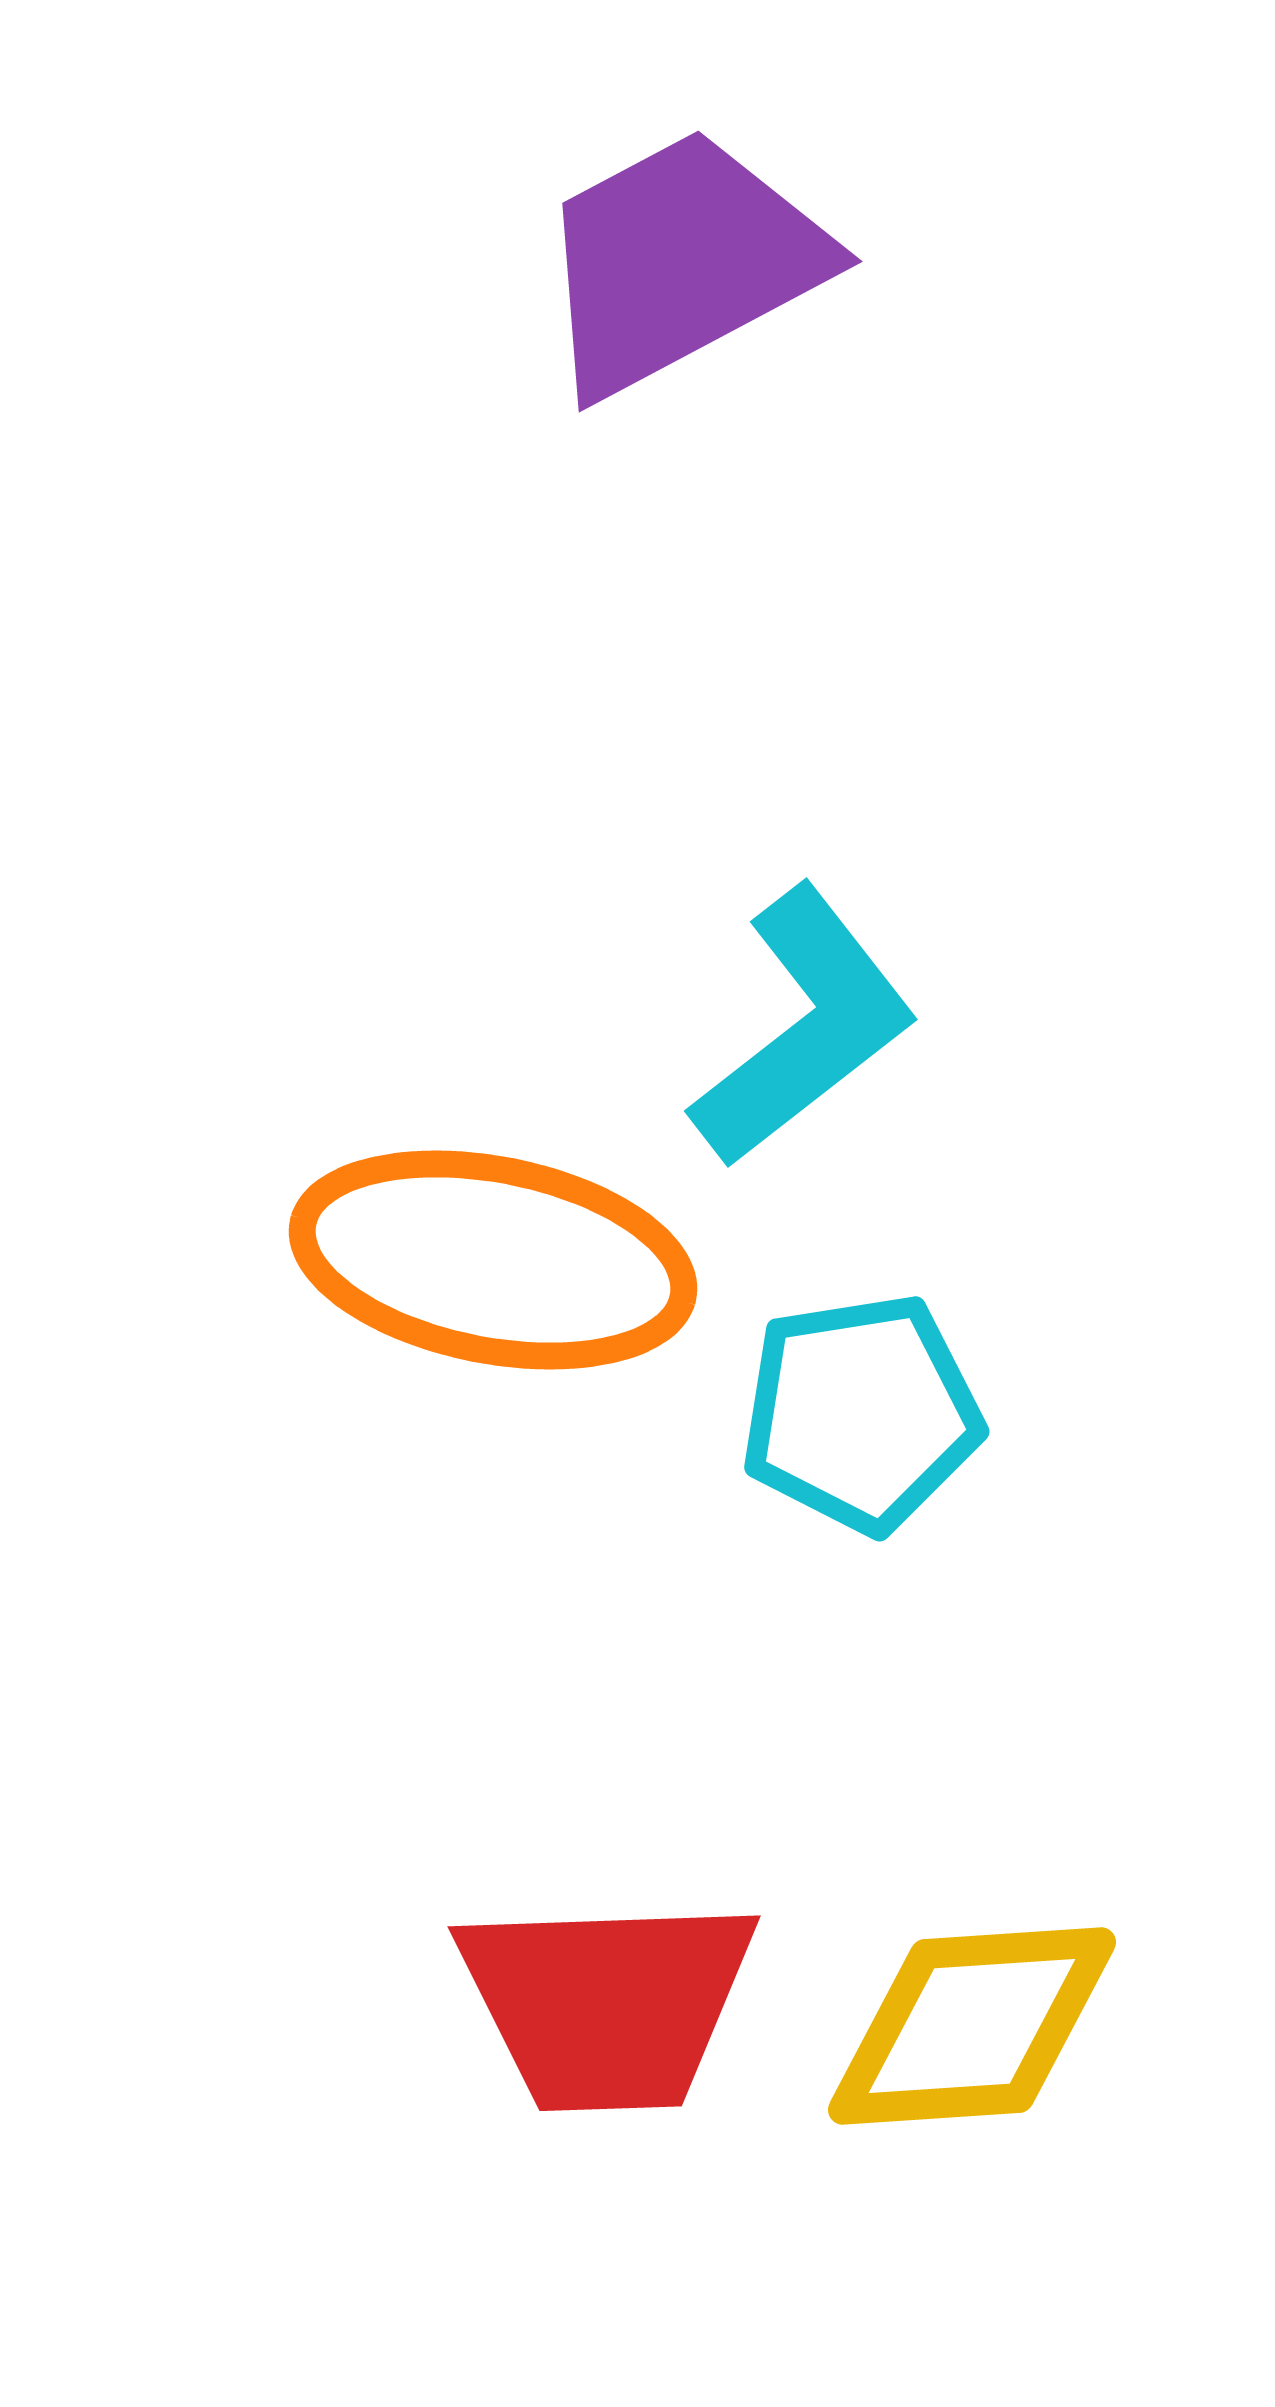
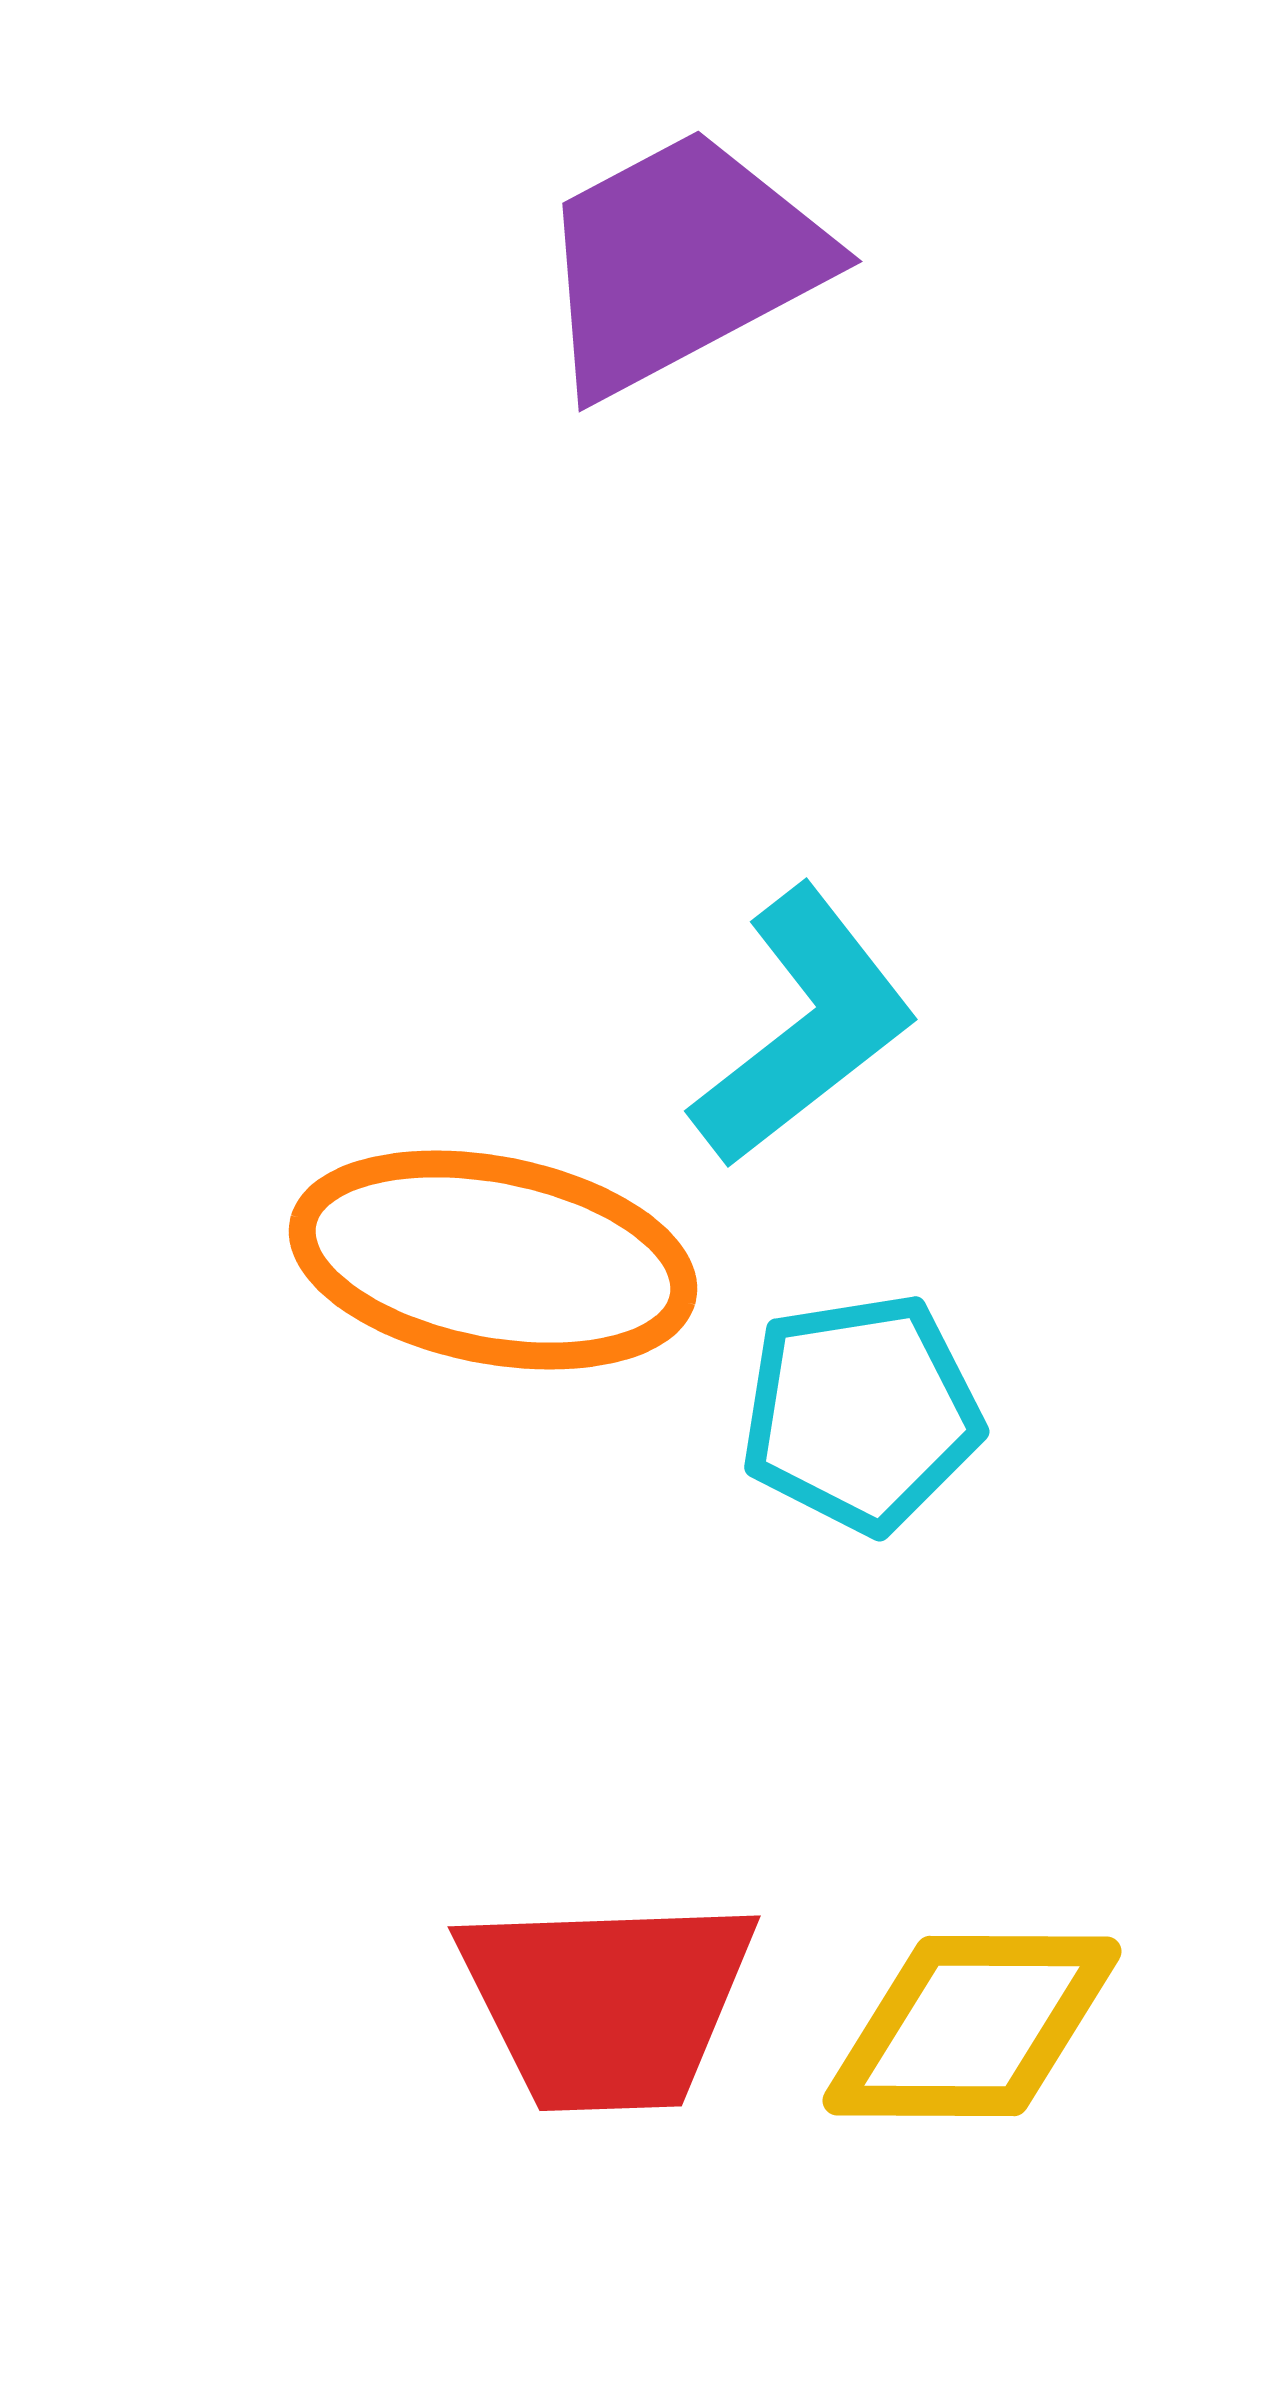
yellow diamond: rotated 4 degrees clockwise
